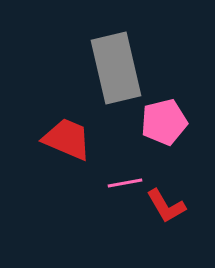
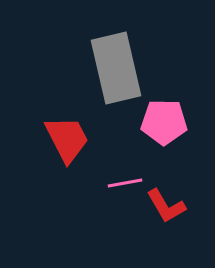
pink pentagon: rotated 15 degrees clockwise
red trapezoid: rotated 40 degrees clockwise
